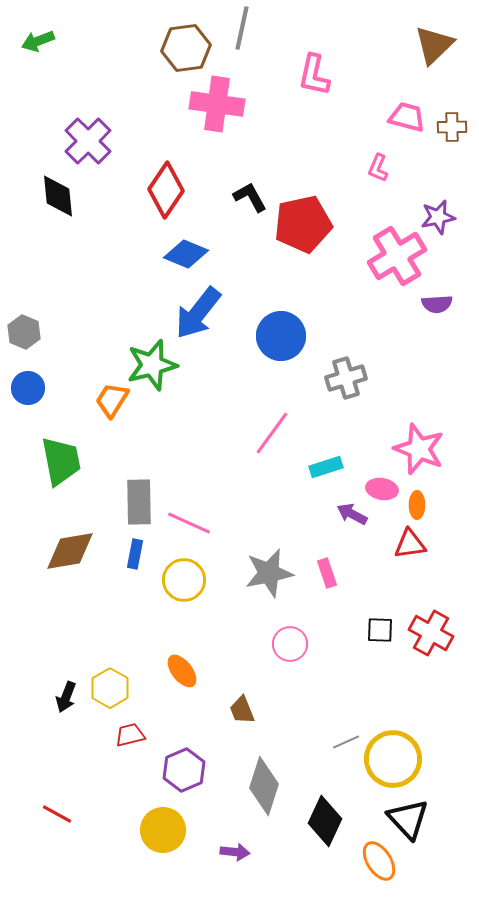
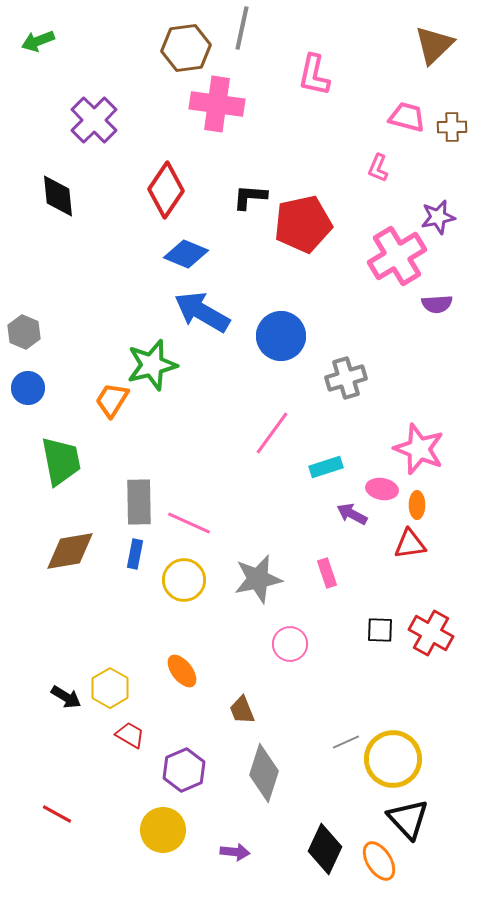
purple cross at (88, 141): moved 6 px right, 21 px up
black L-shape at (250, 197): rotated 57 degrees counterclockwise
blue arrow at (198, 313): moved 4 px right, 1 px up; rotated 82 degrees clockwise
gray star at (269, 573): moved 11 px left, 6 px down
black arrow at (66, 697): rotated 80 degrees counterclockwise
red trapezoid at (130, 735): rotated 44 degrees clockwise
gray diamond at (264, 786): moved 13 px up
black diamond at (325, 821): moved 28 px down
